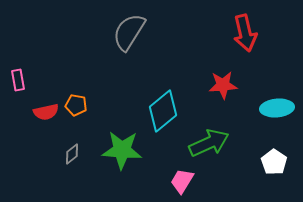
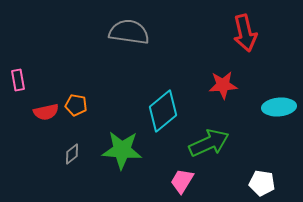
gray semicircle: rotated 66 degrees clockwise
cyan ellipse: moved 2 px right, 1 px up
white pentagon: moved 12 px left, 21 px down; rotated 25 degrees counterclockwise
